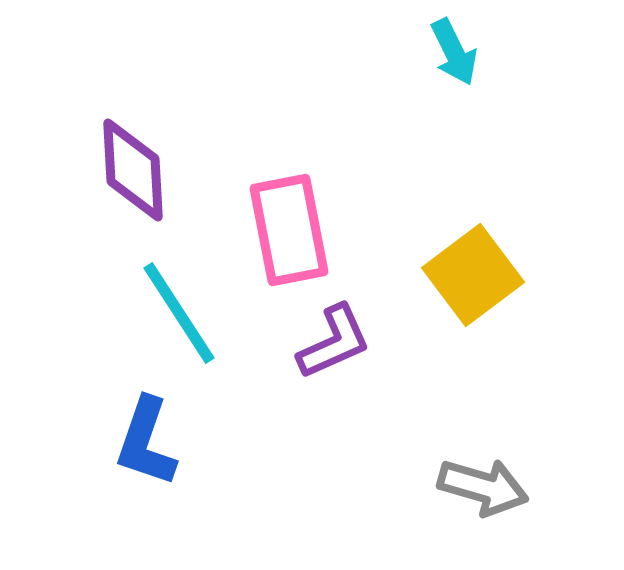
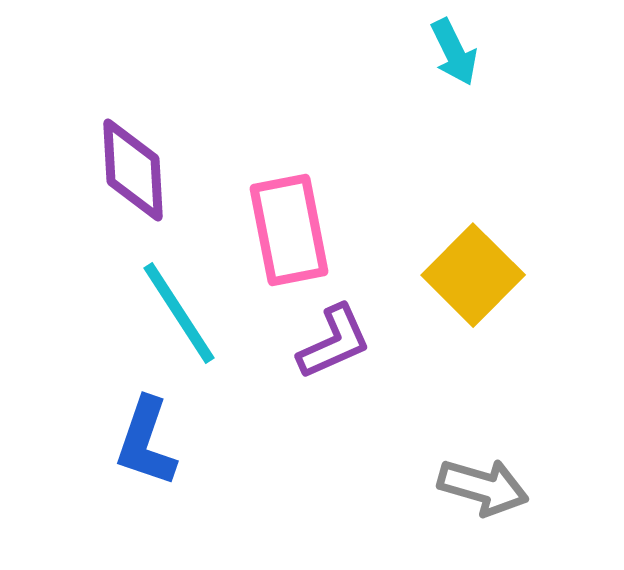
yellow square: rotated 8 degrees counterclockwise
